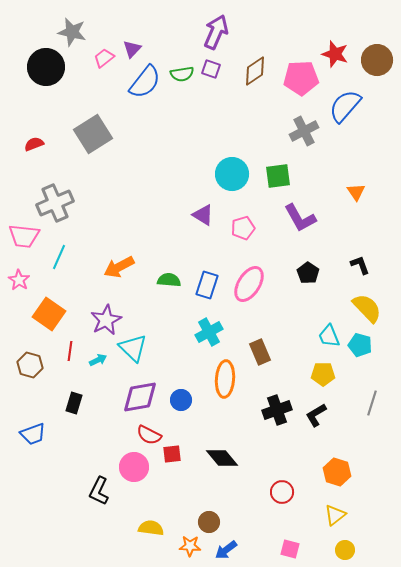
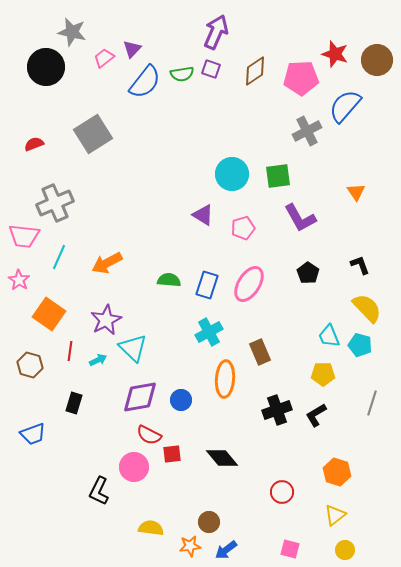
gray cross at (304, 131): moved 3 px right
orange arrow at (119, 267): moved 12 px left, 4 px up
orange star at (190, 546): rotated 10 degrees counterclockwise
